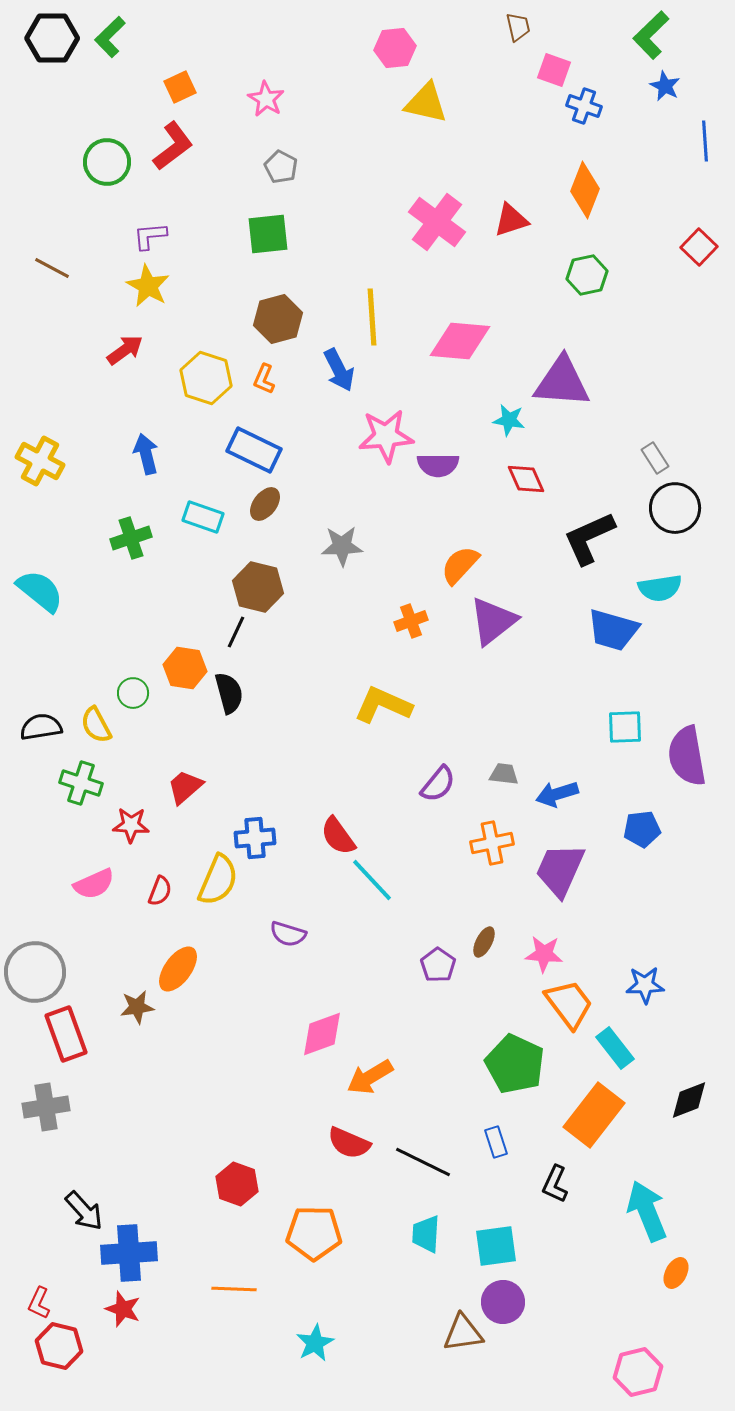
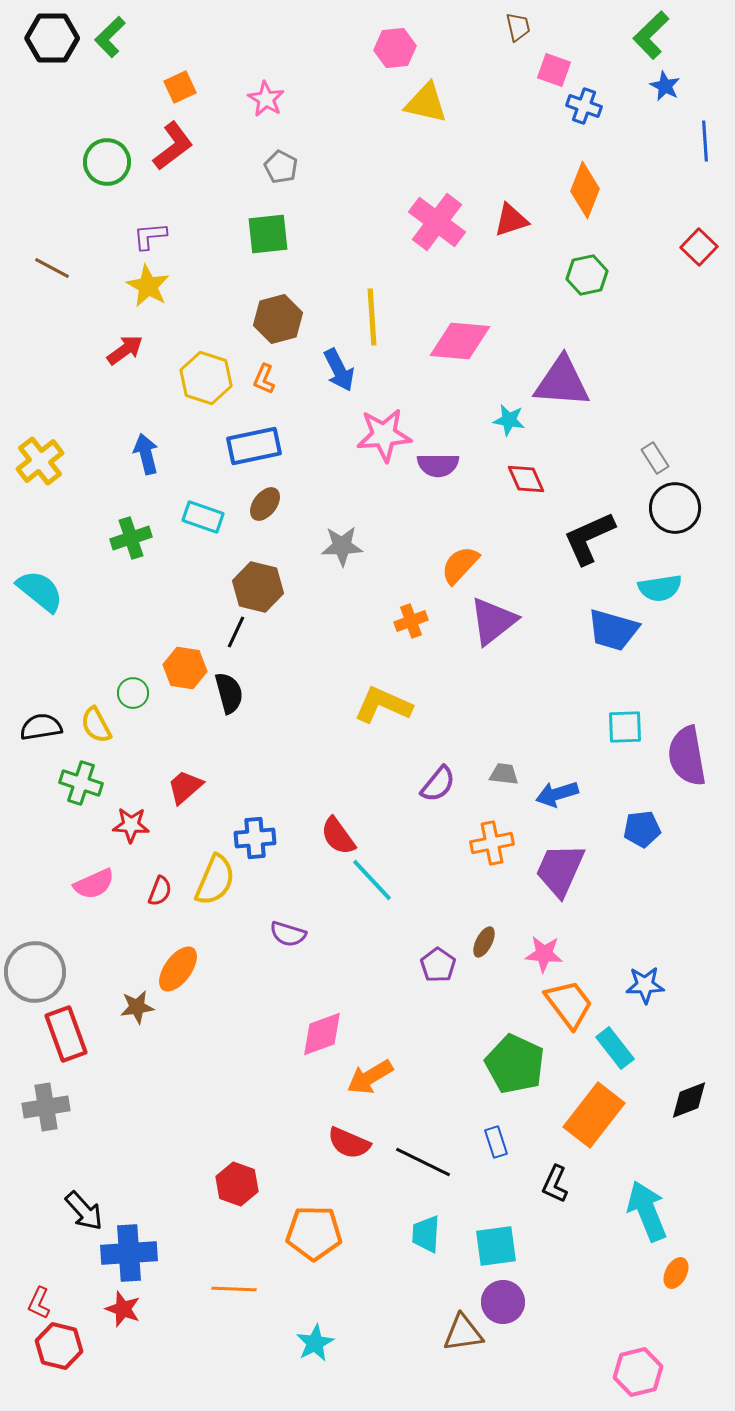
pink star at (386, 436): moved 2 px left, 1 px up
blue rectangle at (254, 450): moved 4 px up; rotated 38 degrees counterclockwise
yellow cross at (40, 461): rotated 24 degrees clockwise
yellow semicircle at (218, 880): moved 3 px left
